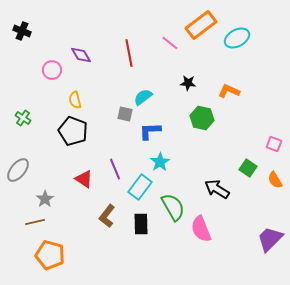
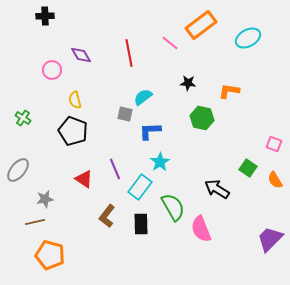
black cross: moved 23 px right, 15 px up; rotated 24 degrees counterclockwise
cyan ellipse: moved 11 px right
orange L-shape: rotated 15 degrees counterclockwise
gray star: rotated 24 degrees clockwise
